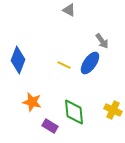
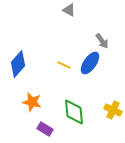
blue diamond: moved 4 px down; rotated 20 degrees clockwise
purple rectangle: moved 5 px left, 3 px down
